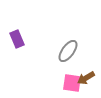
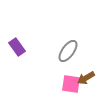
purple rectangle: moved 8 px down; rotated 12 degrees counterclockwise
pink square: moved 1 px left, 1 px down
